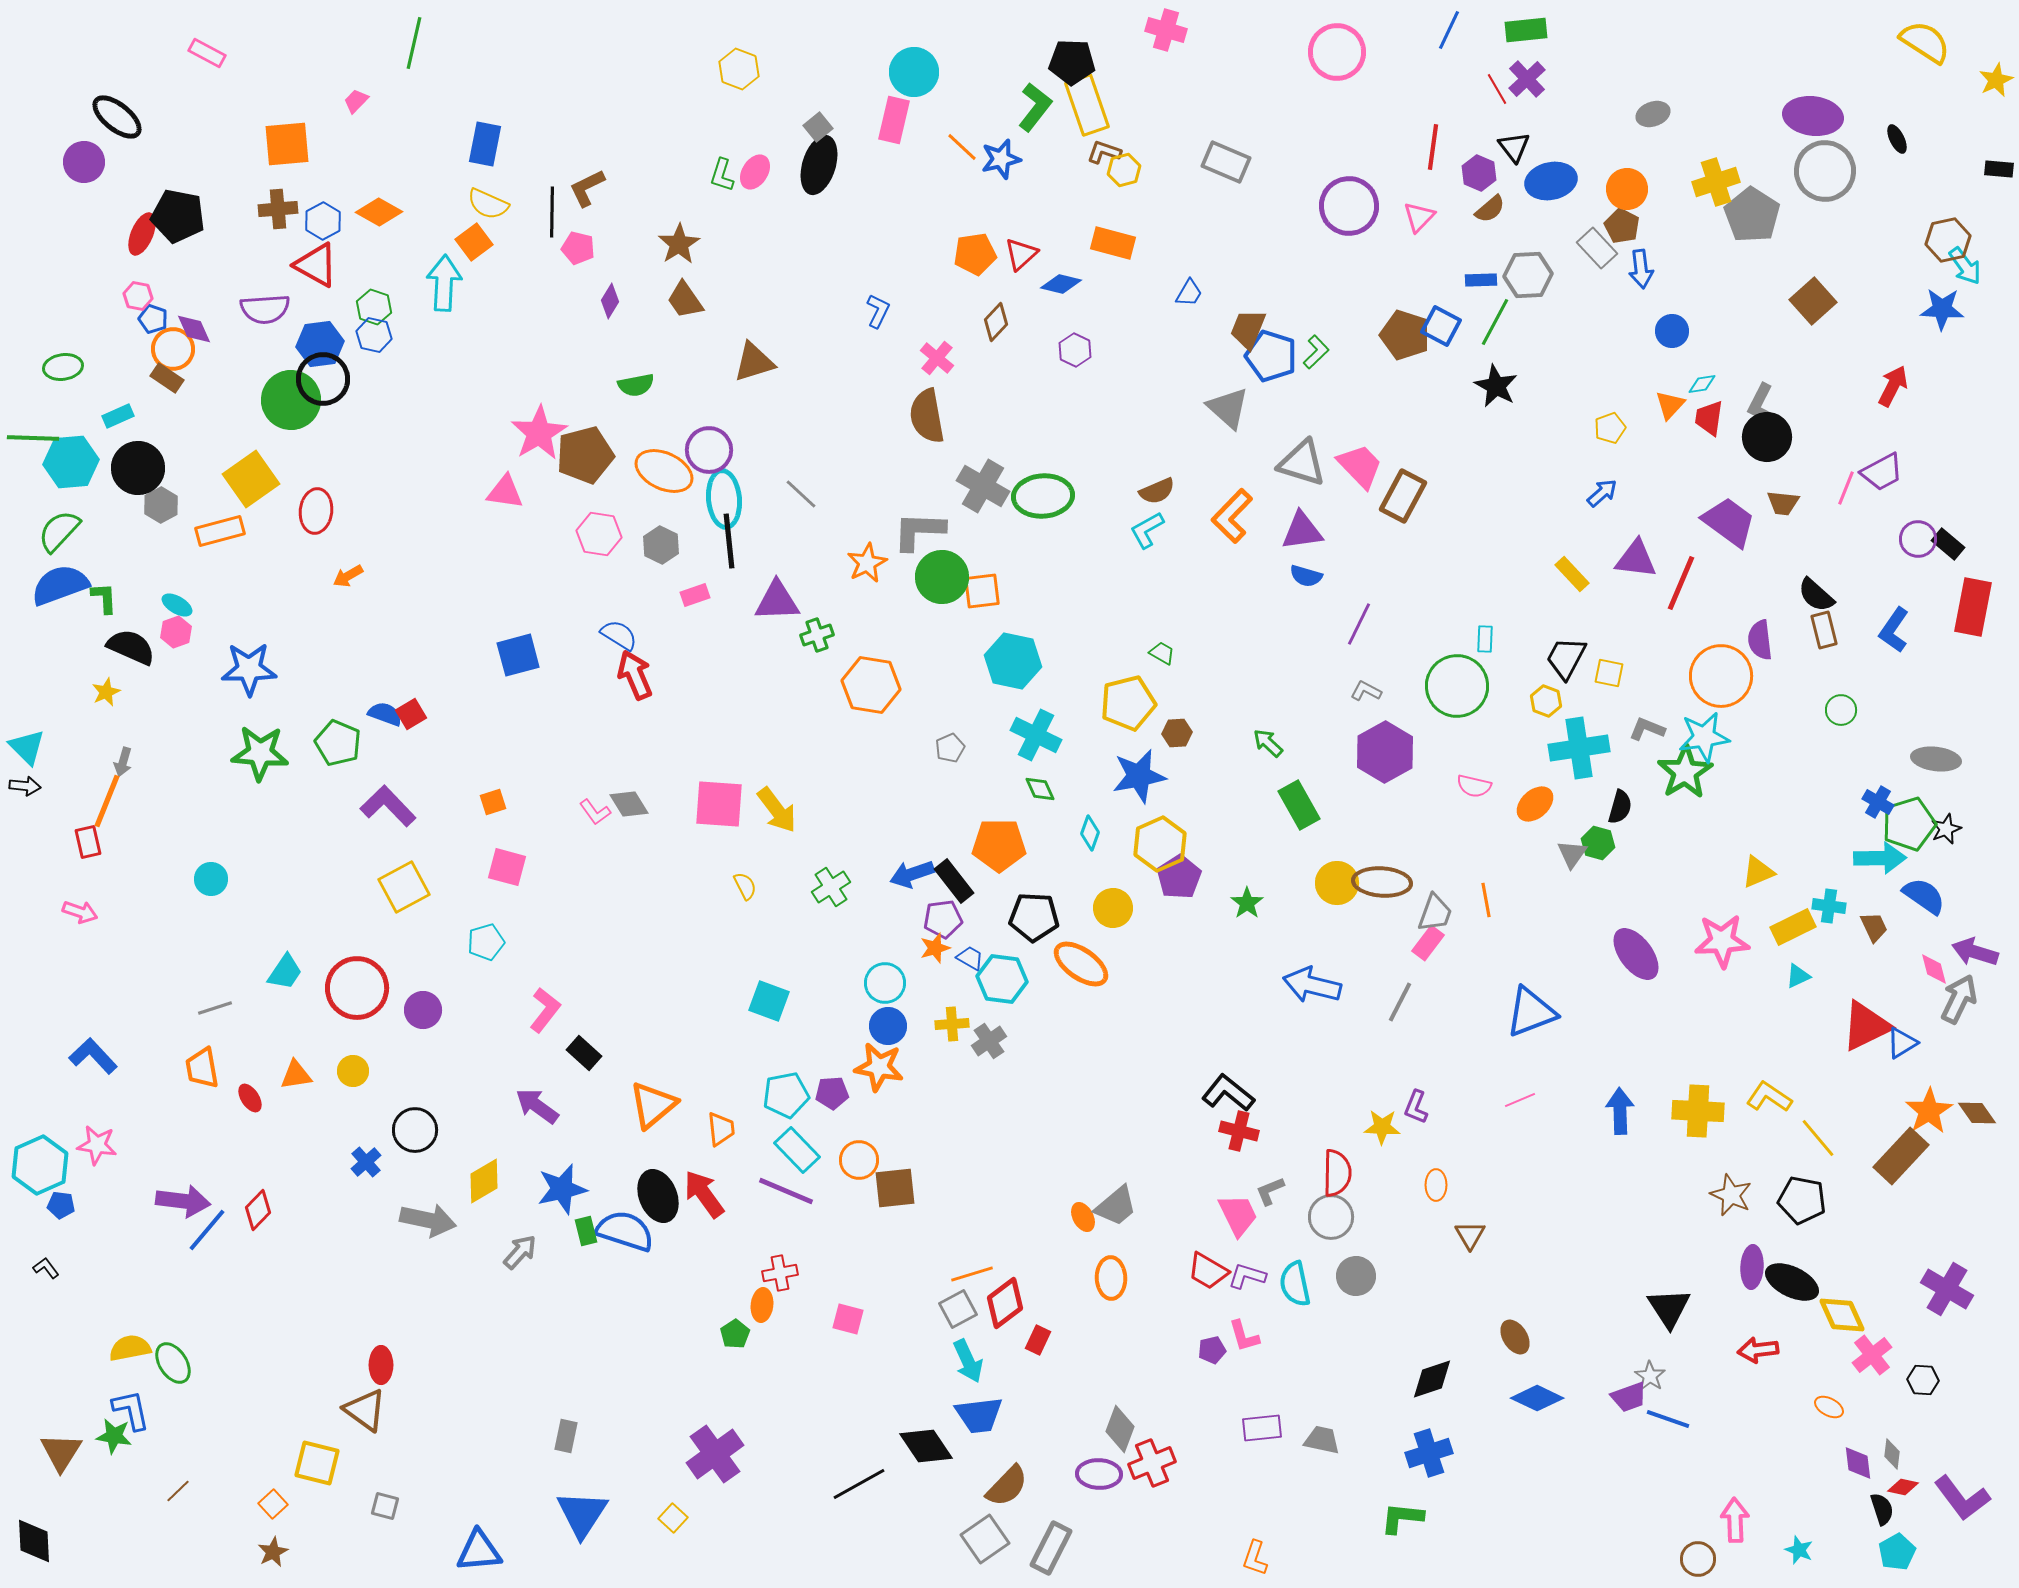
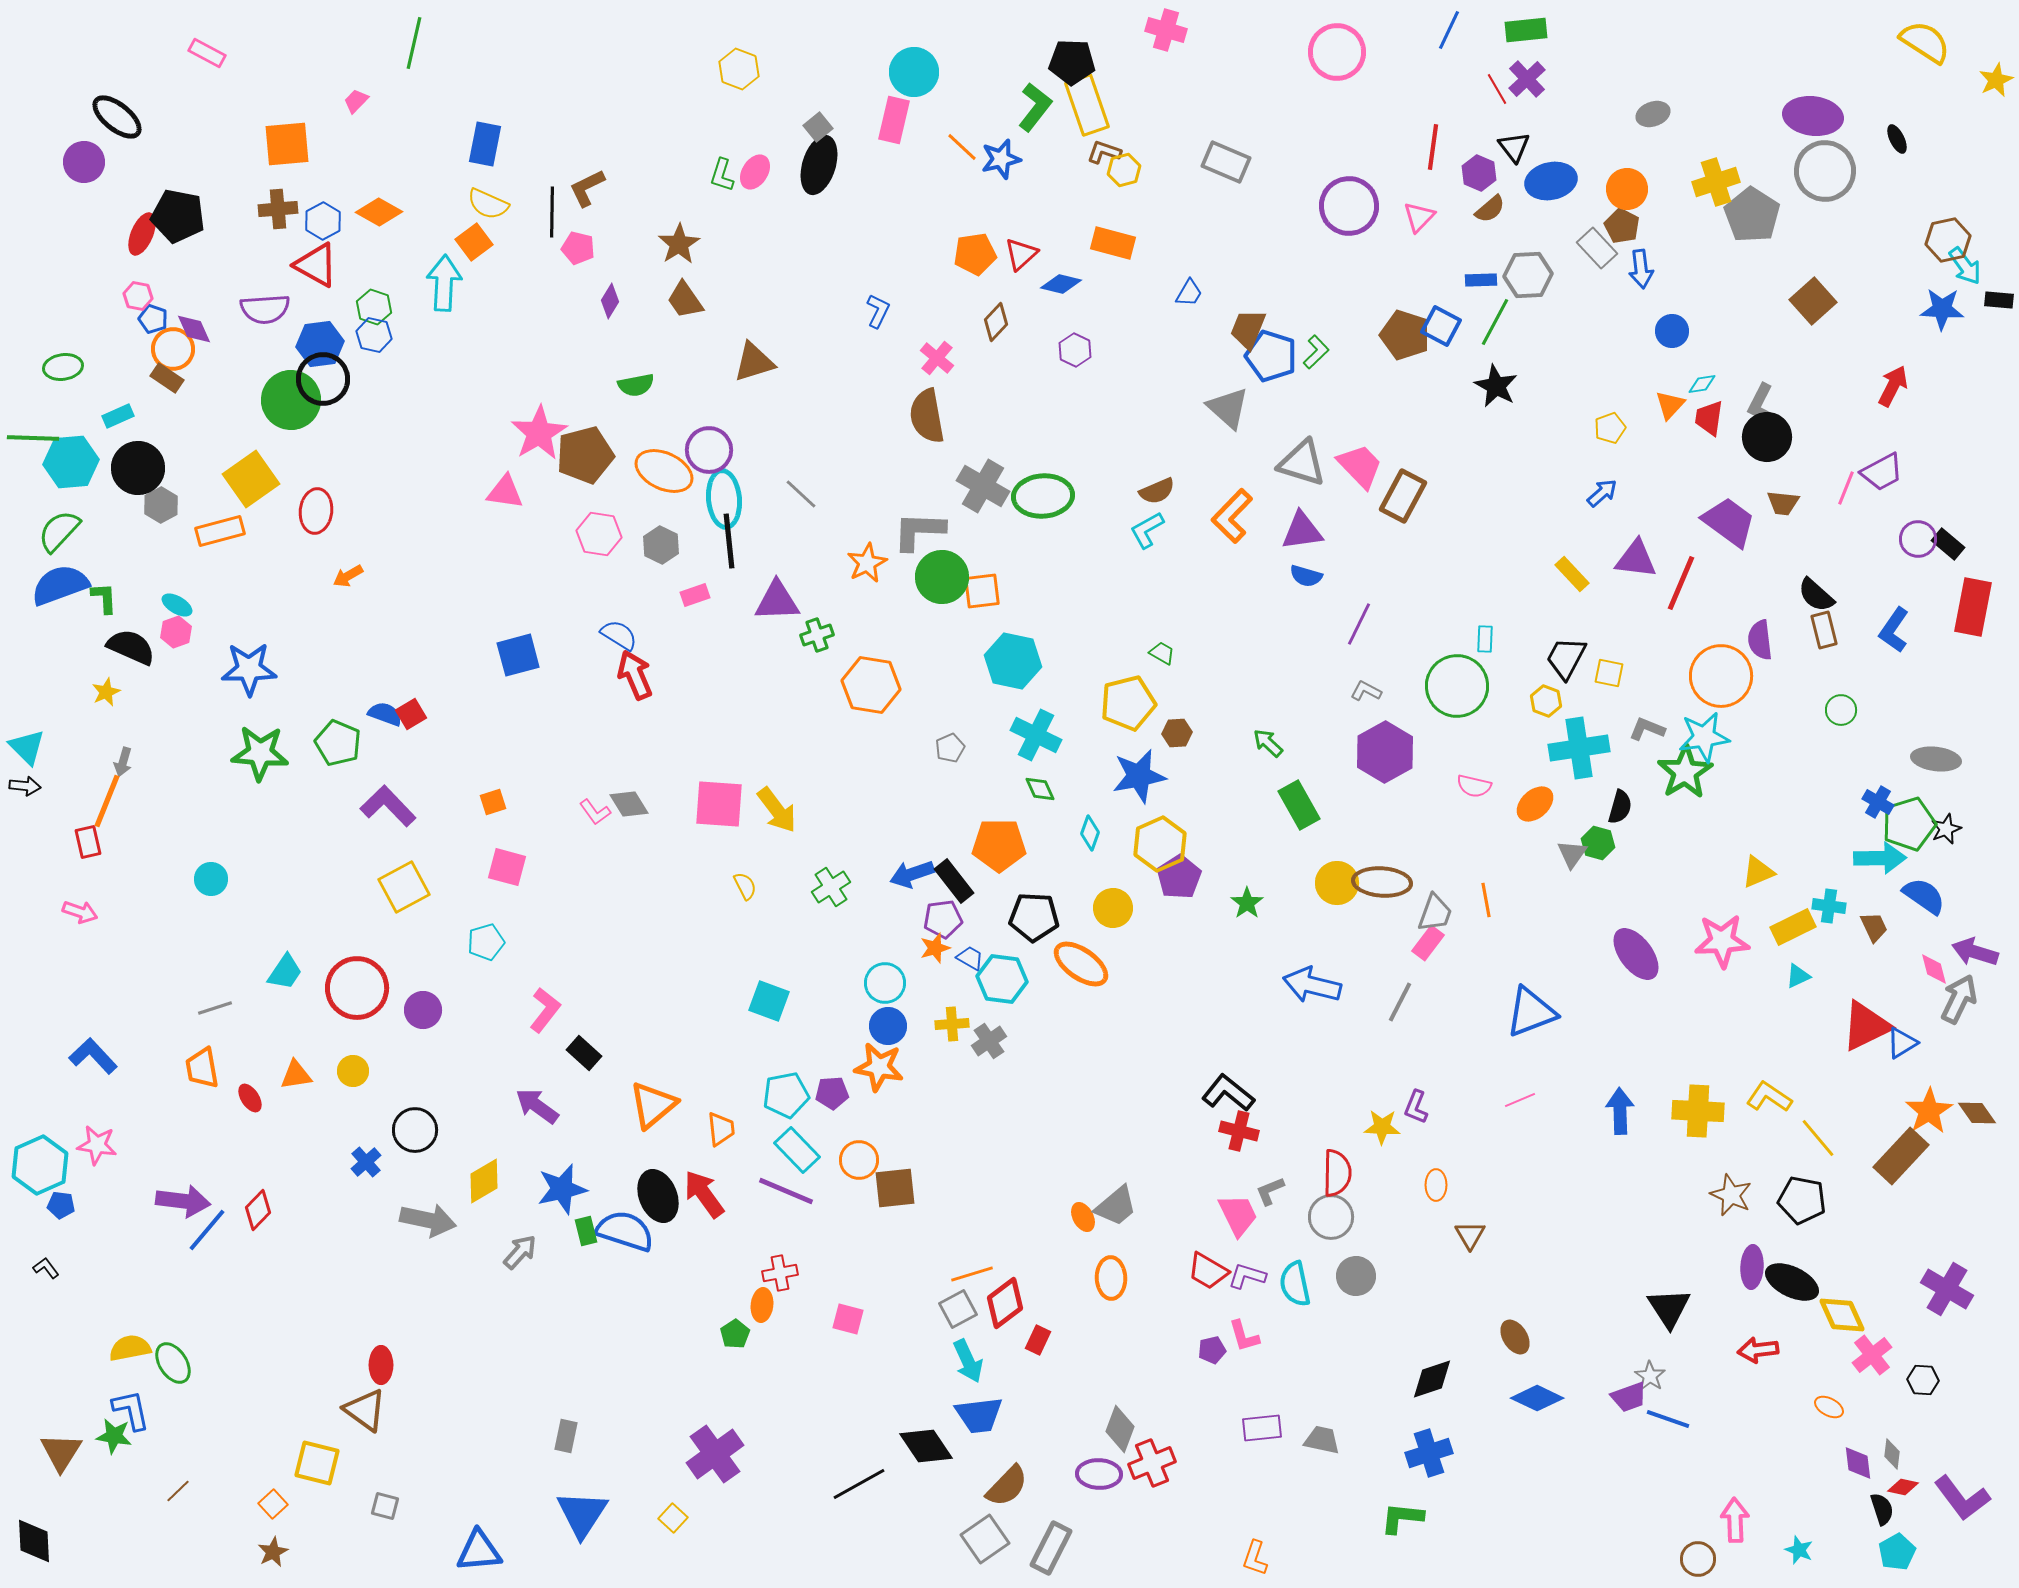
black rectangle at (1999, 169): moved 131 px down
